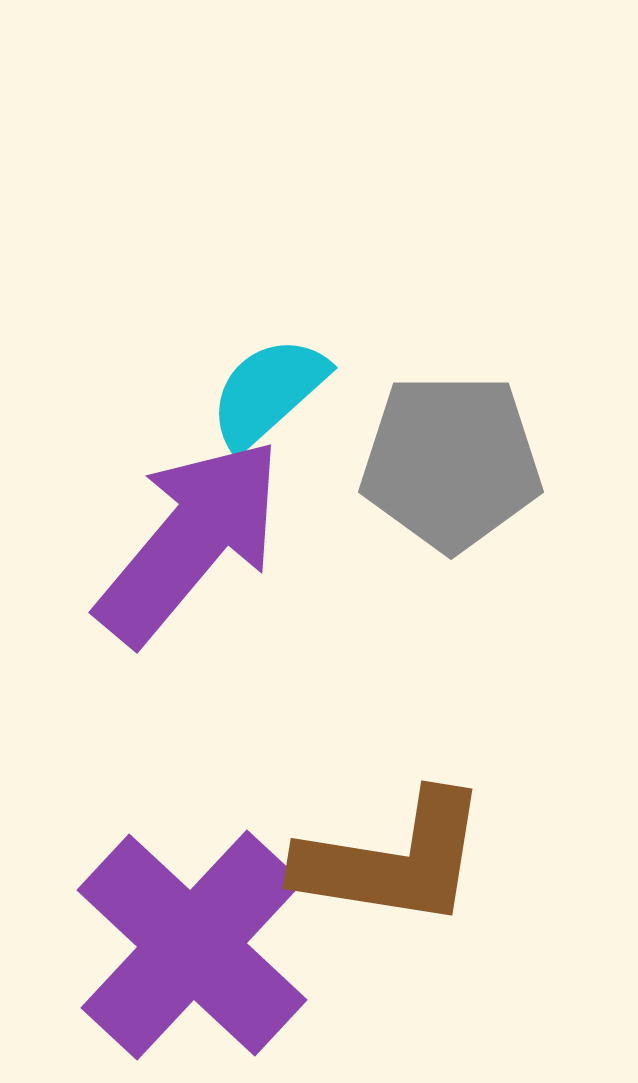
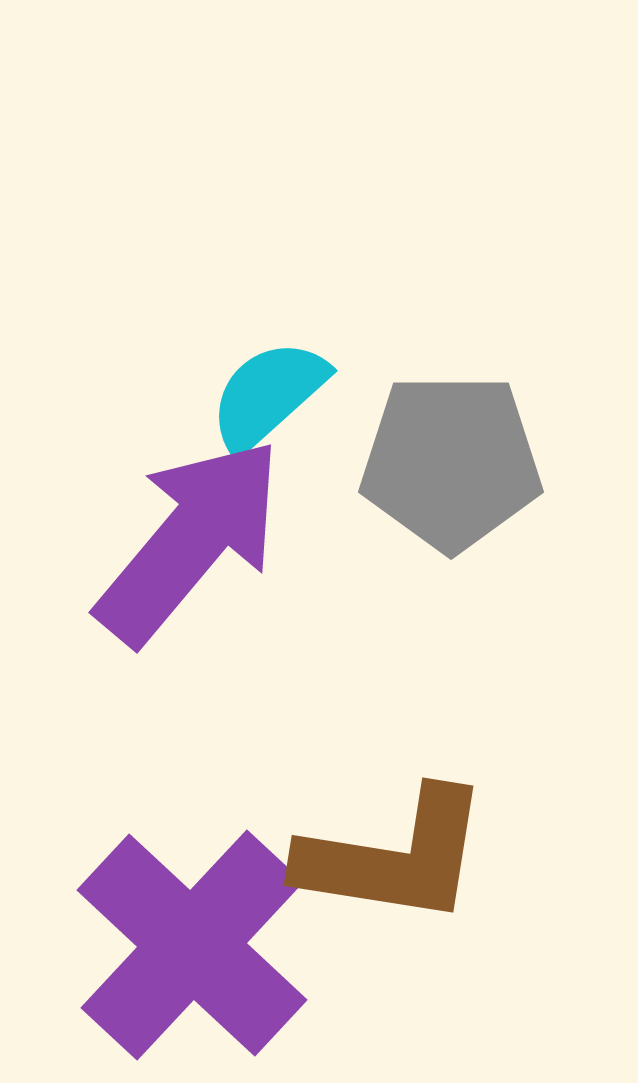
cyan semicircle: moved 3 px down
brown L-shape: moved 1 px right, 3 px up
